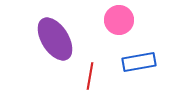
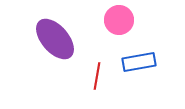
purple ellipse: rotated 9 degrees counterclockwise
red line: moved 7 px right
